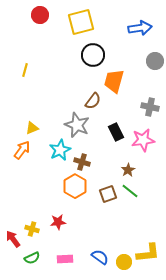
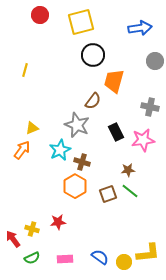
brown star: rotated 24 degrees clockwise
